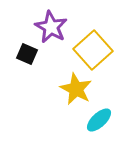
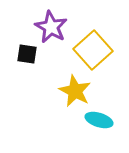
black square: rotated 15 degrees counterclockwise
yellow star: moved 1 px left, 2 px down
cyan ellipse: rotated 60 degrees clockwise
